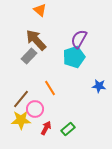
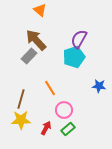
brown line: rotated 24 degrees counterclockwise
pink circle: moved 29 px right, 1 px down
